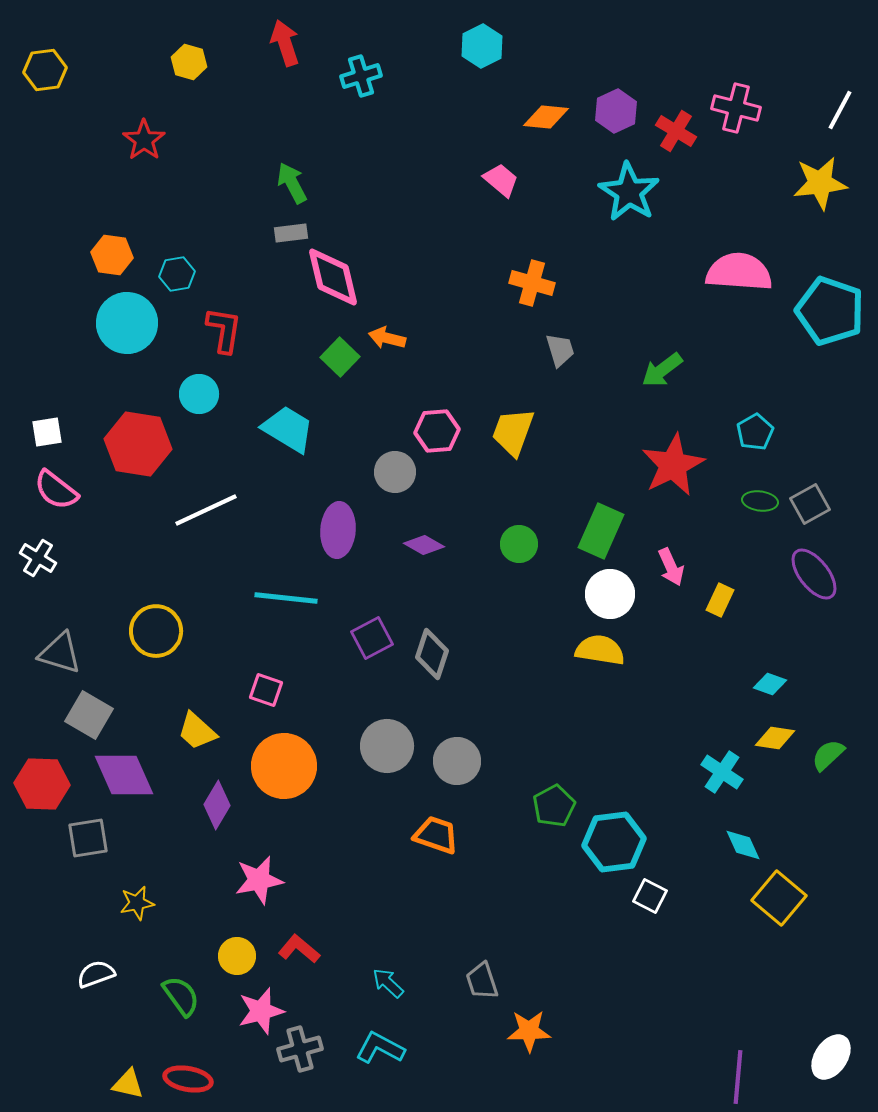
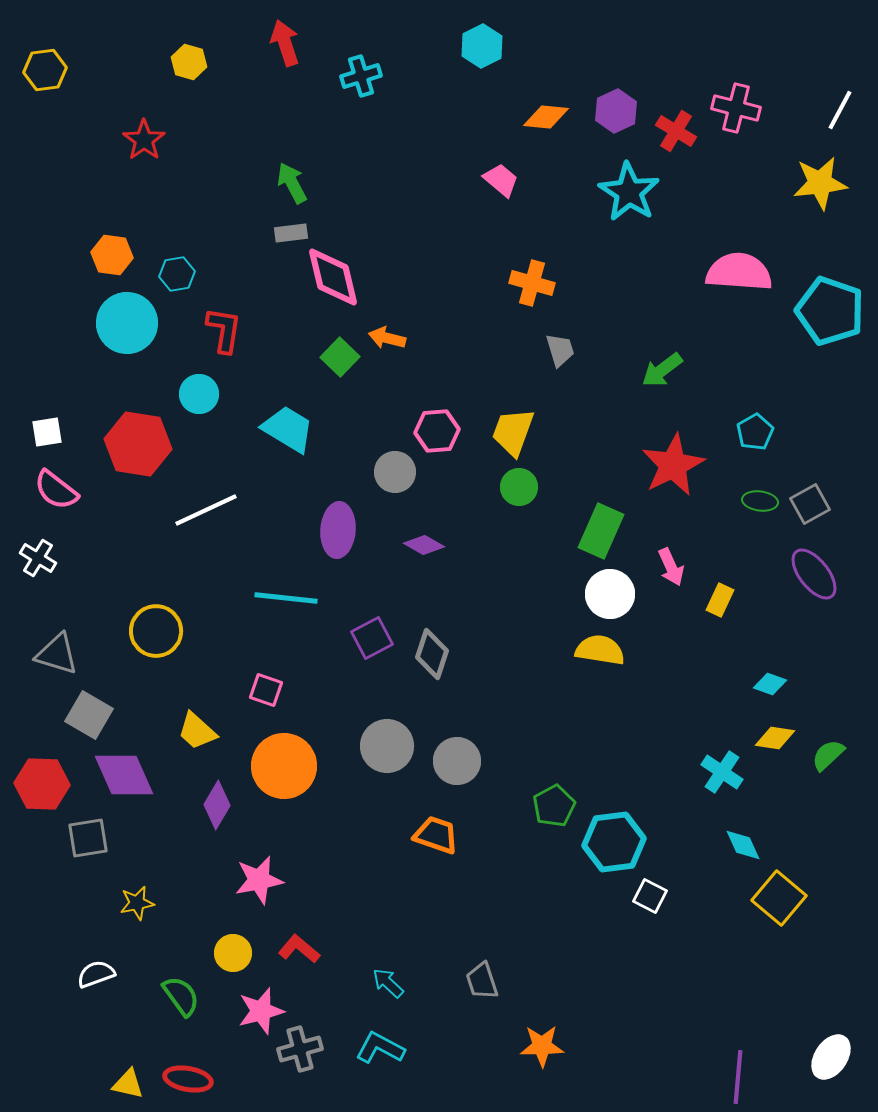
green circle at (519, 544): moved 57 px up
gray triangle at (60, 653): moved 3 px left, 1 px down
yellow circle at (237, 956): moved 4 px left, 3 px up
orange star at (529, 1031): moved 13 px right, 15 px down
